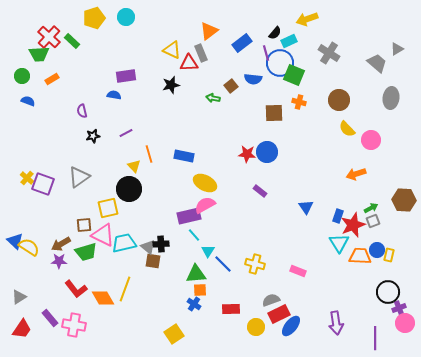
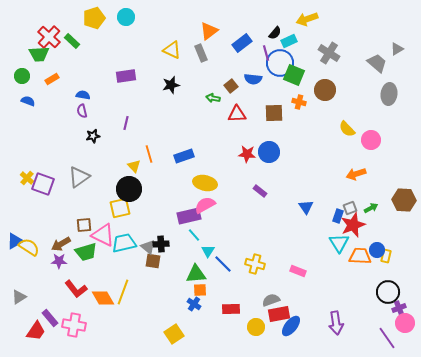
red triangle at (189, 63): moved 48 px right, 51 px down
blue semicircle at (114, 95): moved 31 px left
gray ellipse at (391, 98): moved 2 px left, 4 px up
brown circle at (339, 100): moved 14 px left, 10 px up
purple line at (126, 133): moved 10 px up; rotated 48 degrees counterclockwise
blue circle at (267, 152): moved 2 px right
blue rectangle at (184, 156): rotated 30 degrees counterclockwise
yellow ellipse at (205, 183): rotated 15 degrees counterclockwise
yellow square at (108, 208): moved 12 px right
gray square at (373, 221): moved 23 px left, 13 px up
blue triangle at (15, 241): rotated 48 degrees clockwise
yellow rectangle at (389, 255): moved 3 px left, 1 px down
yellow line at (125, 289): moved 2 px left, 3 px down
red rectangle at (279, 314): rotated 15 degrees clockwise
red trapezoid at (22, 329): moved 14 px right, 2 px down
purple line at (375, 338): moved 12 px right; rotated 35 degrees counterclockwise
